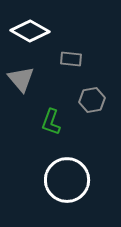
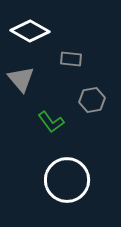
green L-shape: rotated 56 degrees counterclockwise
